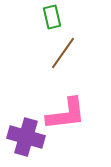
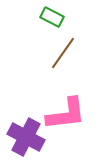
green rectangle: rotated 50 degrees counterclockwise
purple cross: rotated 12 degrees clockwise
